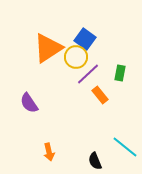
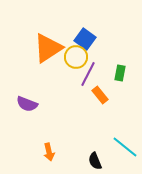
purple line: rotated 20 degrees counterclockwise
purple semicircle: moved 2 px left, 1 px down; rotated 35 degrees counterclockwise
